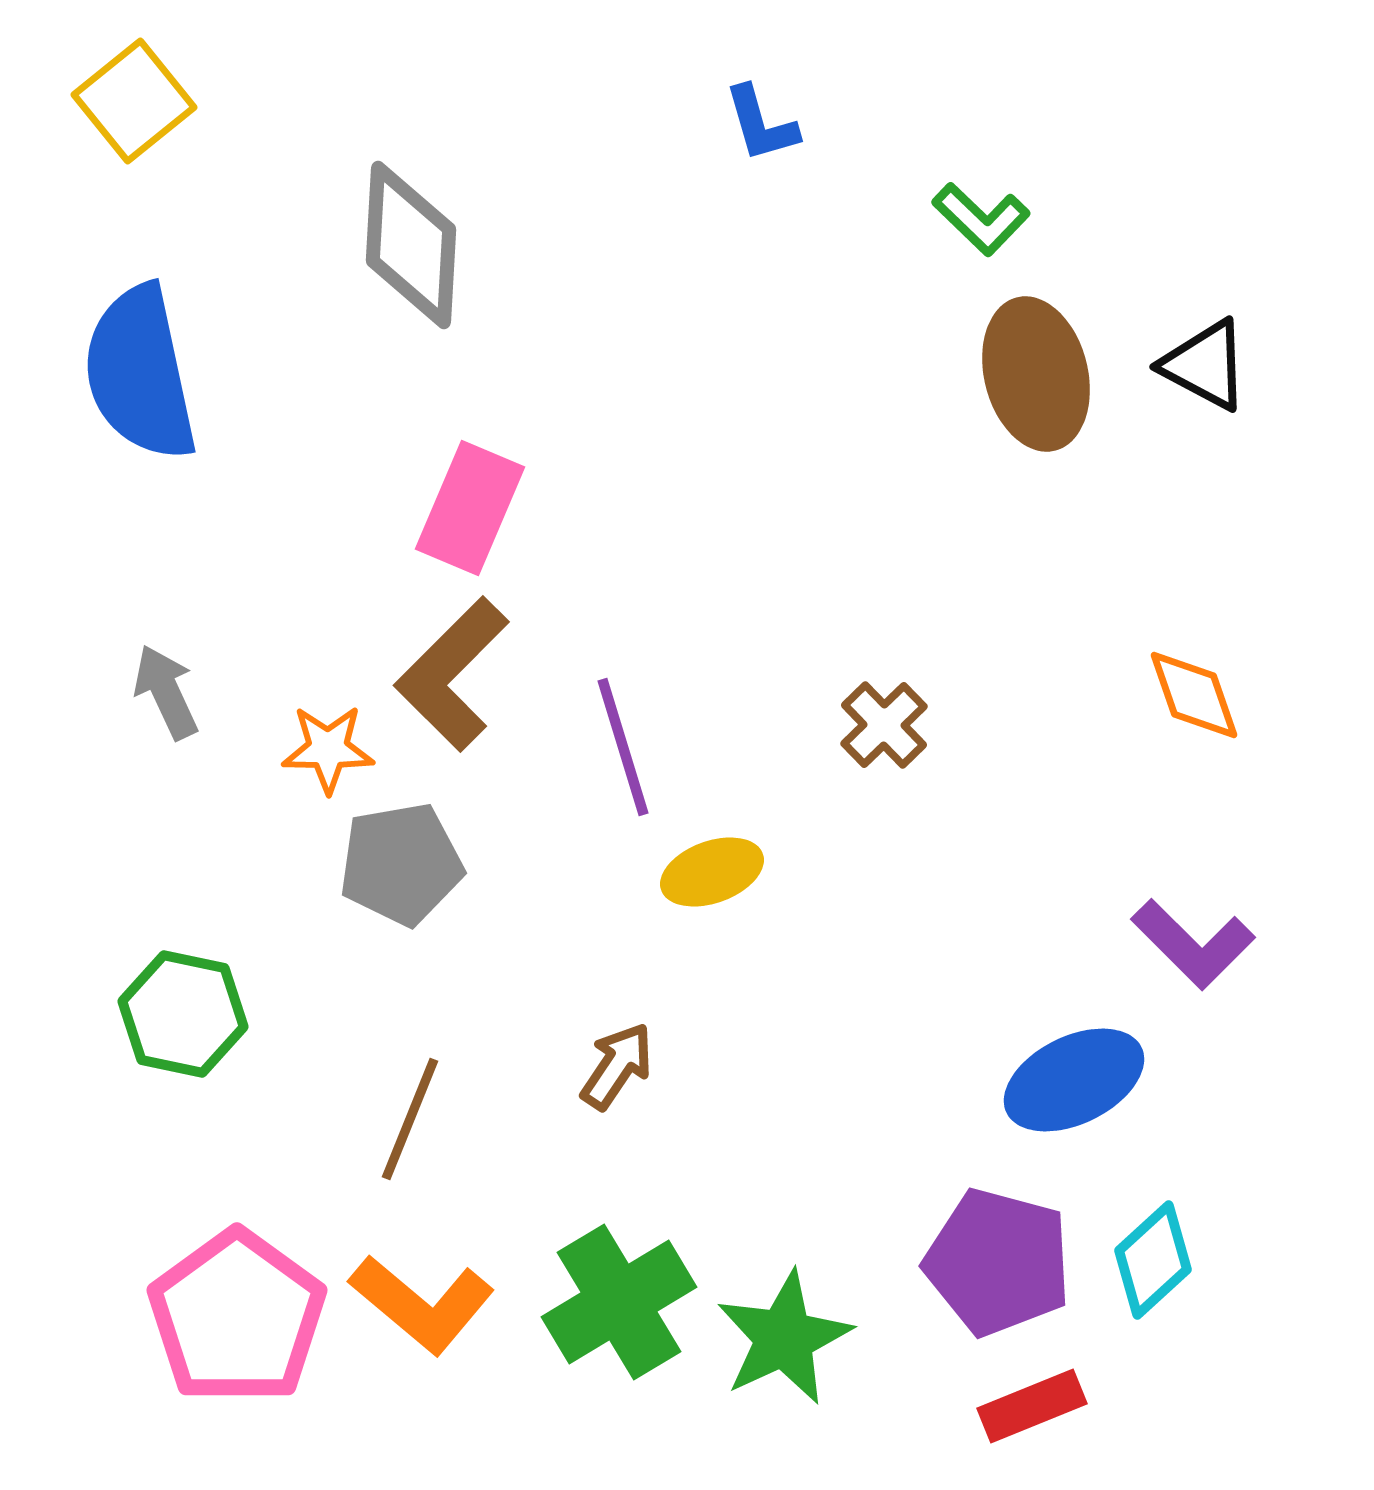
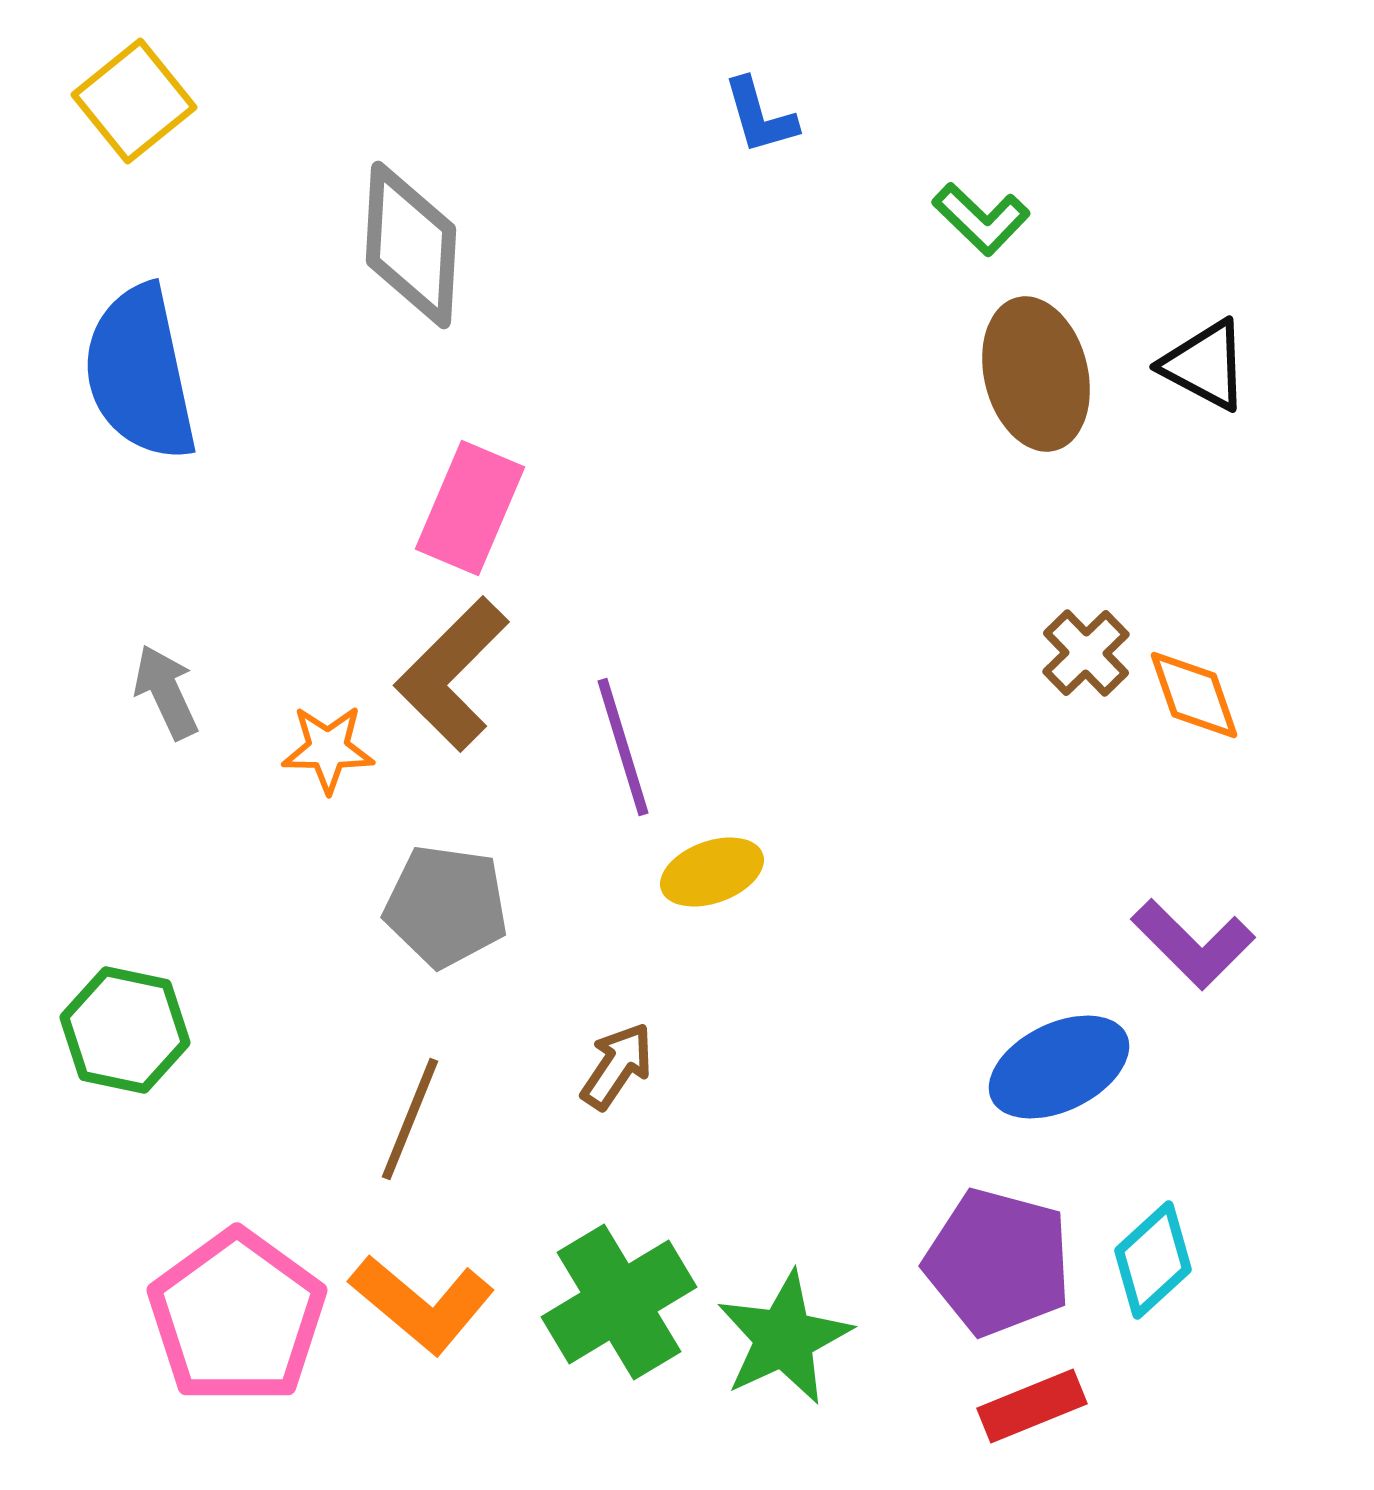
blue L-shape: moved 1 px left, 8 px up
brown cross: moved 202 px right, 72 px up
gray pentagon: moved 45 px right, 42 px down; rotated 18 degrees clockwise
green hexagon: moved 58 px left, 16 px down
blue ellipse: moved 15 px left, 13 px up
